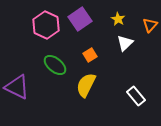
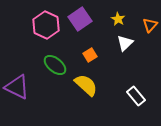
yellow semicircle: rotated 105 degrees clockwise
